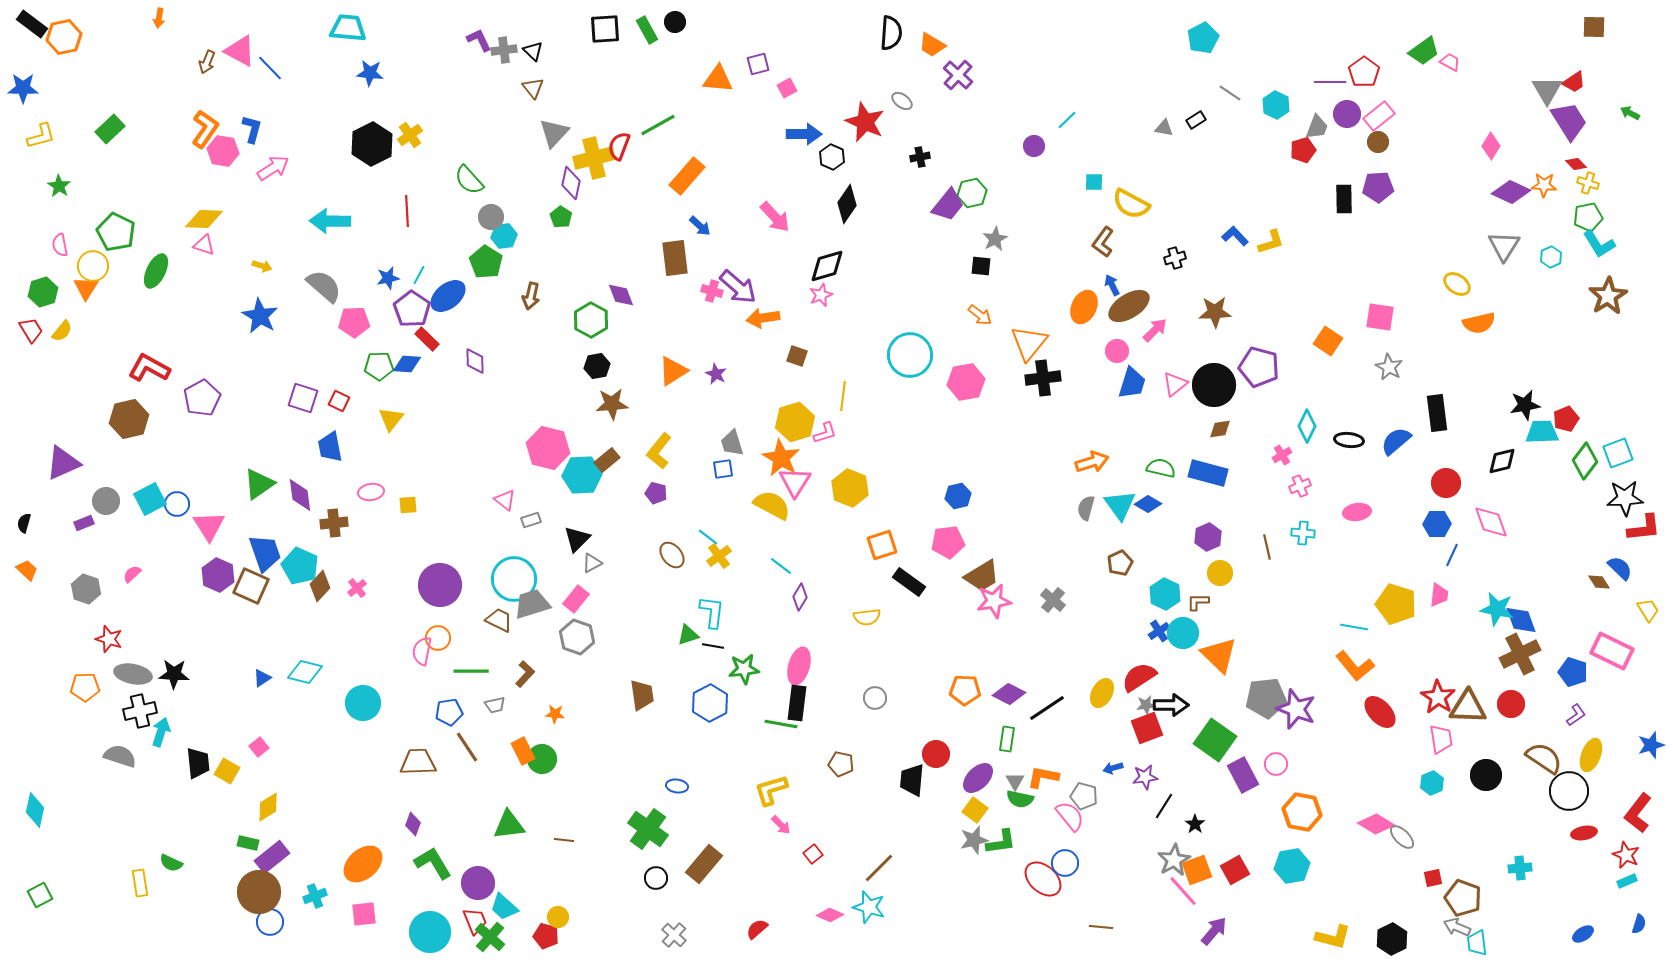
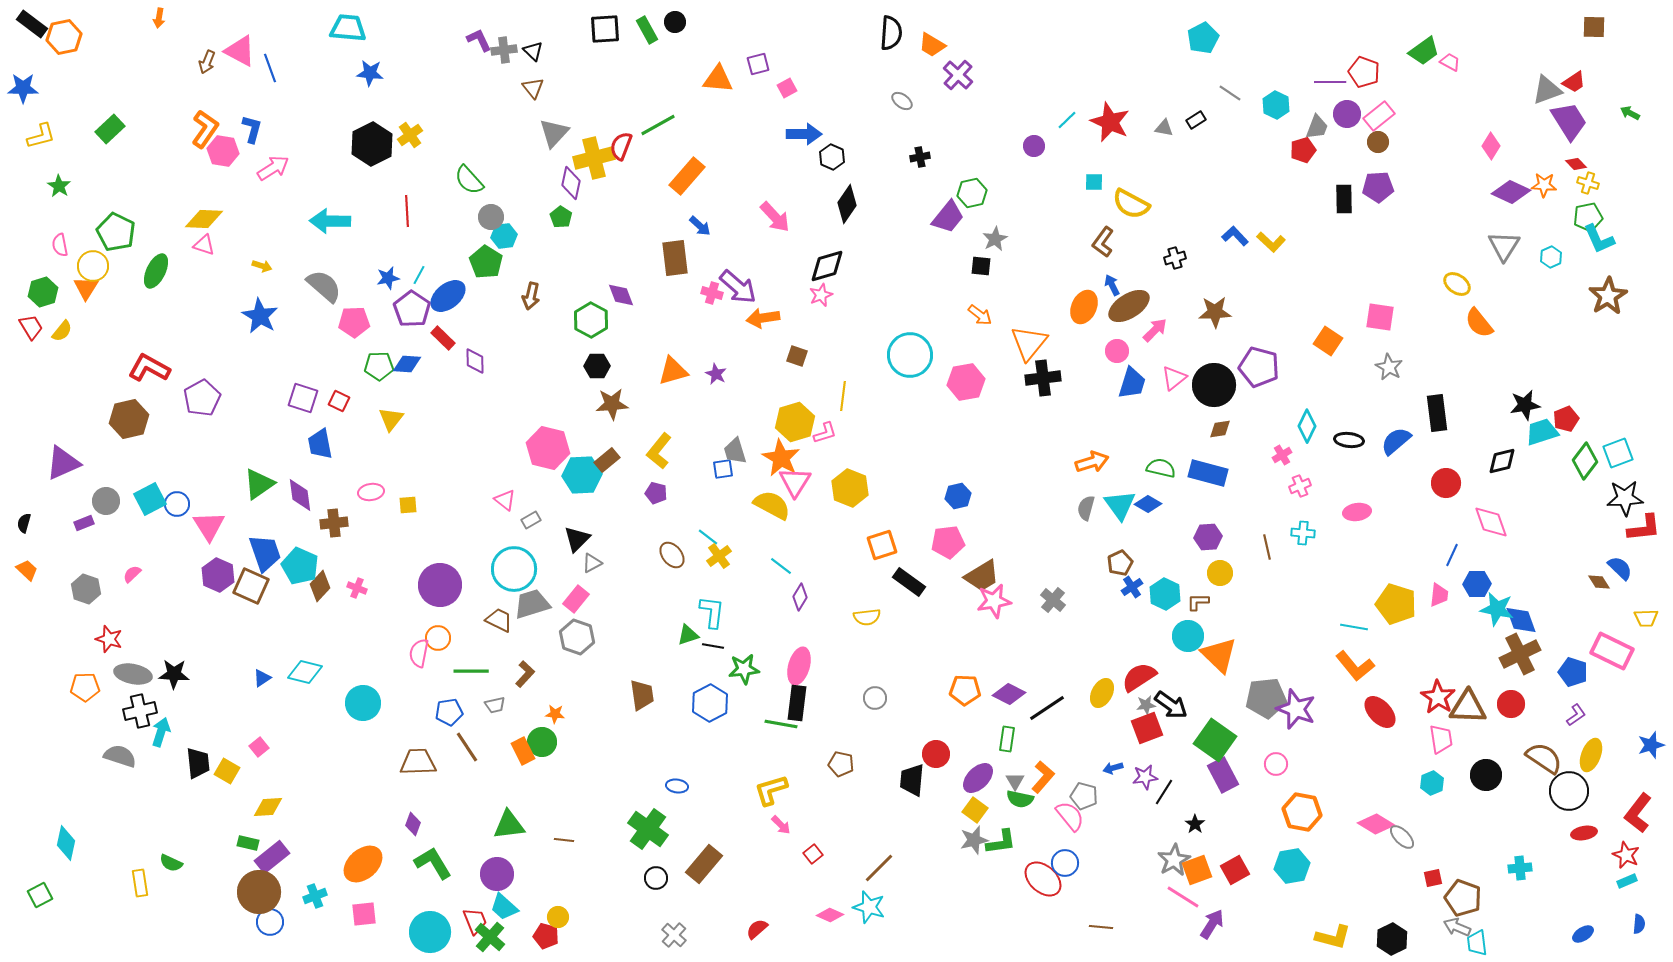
blue line at (270, 68): rotated 24 degrees clockwise
red pentagon at (1364, 72): rotated 16 degrees counterclockwise
gray triangle at (1547, 90): rotated 40 degrees clockwise
red star at (865, 122): moved 245 px right
red semicircle at (619, 146): moved 2 px right
purple trapezoid at (948, 205): moved 12 px down
yellow L-shape at (1271, 242): rotated 60 degrees clockwise
cyan L-shape at (1599, 244): moved 5 px up; rotated 8 degrees clockwise
pink cross at (712, 291): moved 2 px down
orange semicircle at (1479, 323): rotated 64 degrees clockwise
red trapezoid at (31, 330): moved 3 px up
red rectangle at (427, 339): moved 16 px right, 1 px up
black hexagon at (597, 366): rotated 10 degrees clockwise
orange triangle at (673, 371): rotated 16 degrees clockwise
pink triangle at (1175, 384): moved 1 px left, 6 px up
cyan trapezoid at (1542, 432): rotated 16 degrees counterclockwise
gray trapezoid at (732, 443): moved 3 px right, 8 px down
blue trapezoid at (330, 447): moved 10 px left, 3 px up
gray rectangle at (531, 520): rotated 12 degrees counterclockwise
blue hexagon at (1437, 524): moved 40 px right, 60 px down
purple hexagon at (1208, 537): rotated 20 degrees clockwise
cyan circle at (514, 579): moved 10 px up
pink cross at (357, 588): rotated 30 degrees counterclockwise
yellow trapezoid at (1648, 610): moved 2 px left, 8 px down; rotated 120 degrees clockwise
blue cross at (1159, 631): moved 27 px left, 44 px up
cyan circle at (1183, 633): moved 5 px right, 3 px down
pink semicircle at (422, 651): moved 3 px left, 2 px down
black arrow at (1171, 705): rotated 36 degrees clockwise
green circle at (542, 759): moved 17 px up
purple rectangle at (1243, 775): moved 20 px left
orange L-shape at (1043, 777): rotated 120 degrees clockwise
black line at (1164, 806): moved 14 px up
yellow diamond at (268, 807): rotated 28 degrees clockwise
cyan diamond at (35, 810): moved 31 px right, 33 px down
purple circle at (478, 883): moved 19 px right, 9 px up
pink line at (1183, 891): moved 6 px down; rotated 16 degrees counterclockwise
blue semicircle at (1639, 924): rotated 12 degrees counterclockwise
purple arrow at (1214, 931): moved 2 px left, 7 px up; rotated 8 degrees counterclockwise
